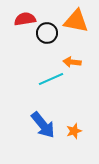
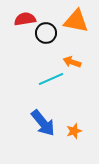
black circle: moved 1 px left
orange arrow: rotated 12 degrees clockwise
blue arrow: moved 2 px up
